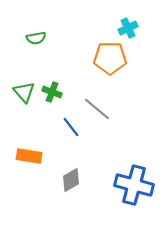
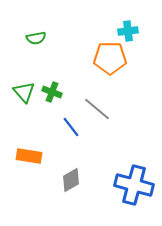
cyan cross: moved 3 px down; rotated 18 degrees clockwise
